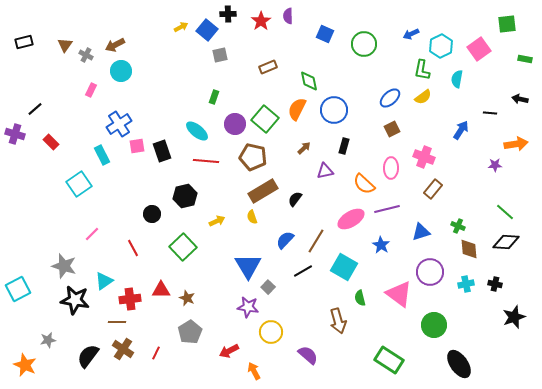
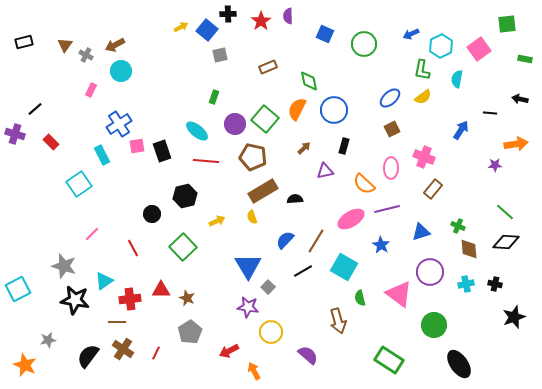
black semicircle at (295, 199): rotated 49 degrees clockwise
